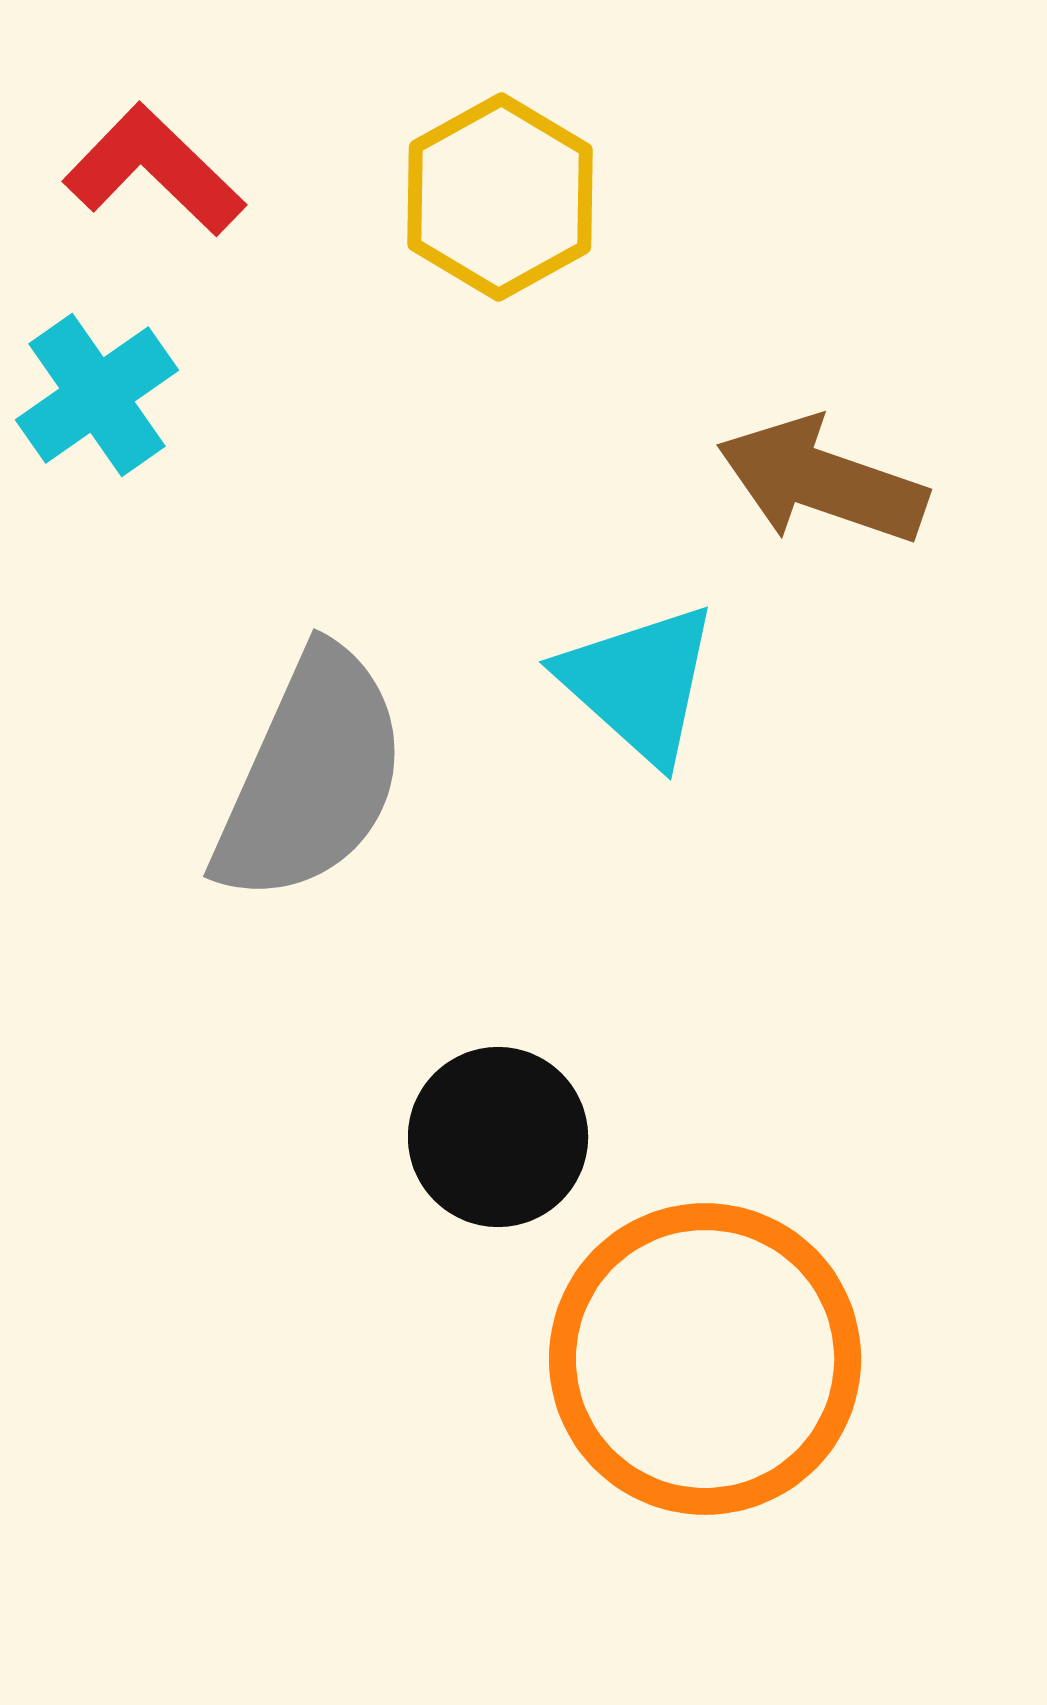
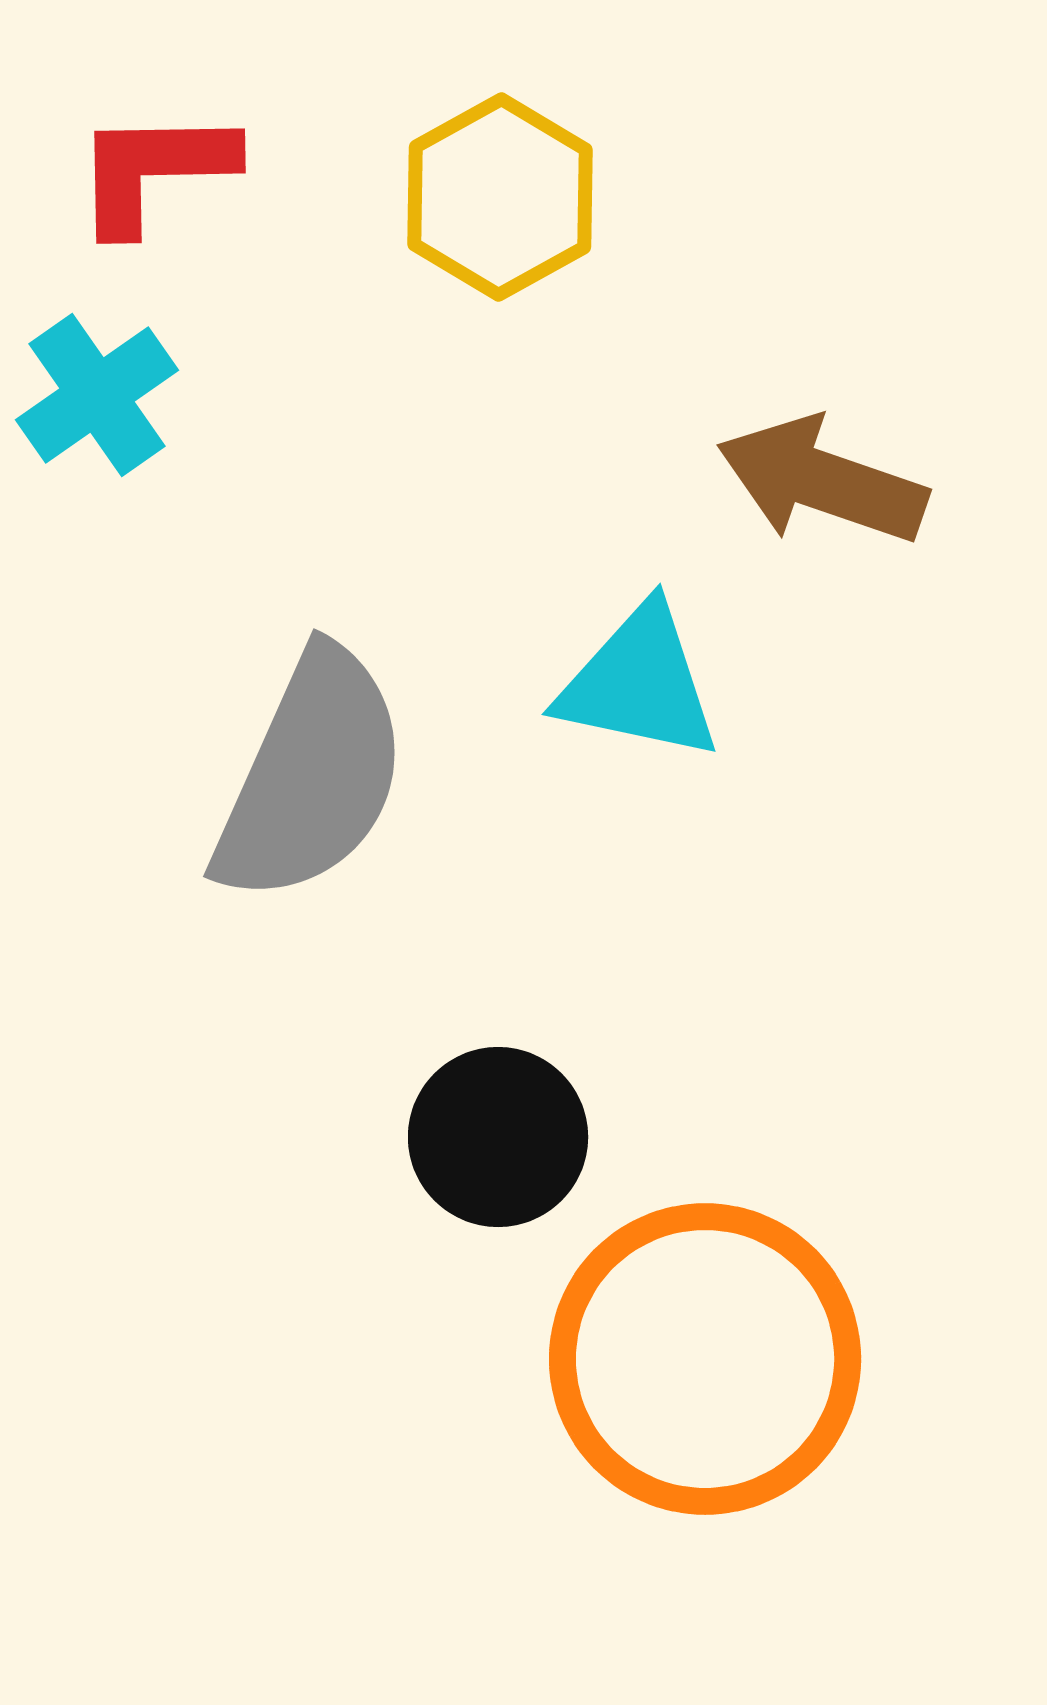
red L-shape: rotated 45 degrees counterclockwise
cyan triangle: rotated 30 degrees counterclockwise
